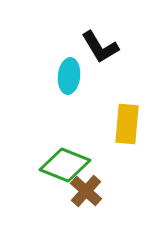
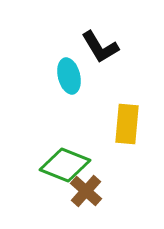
cyan ellipse: rotated 20 degrees counterclockwise
